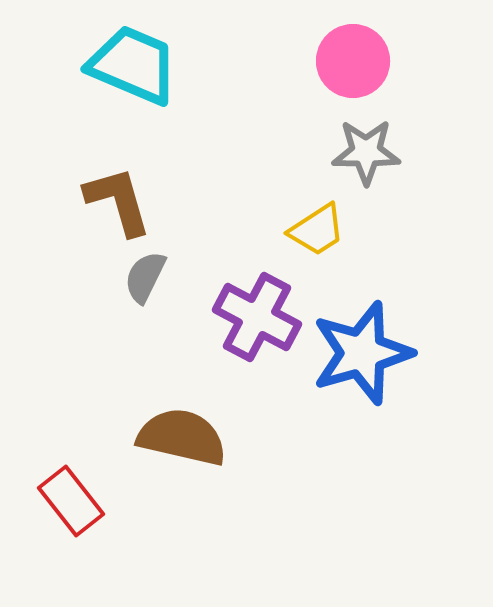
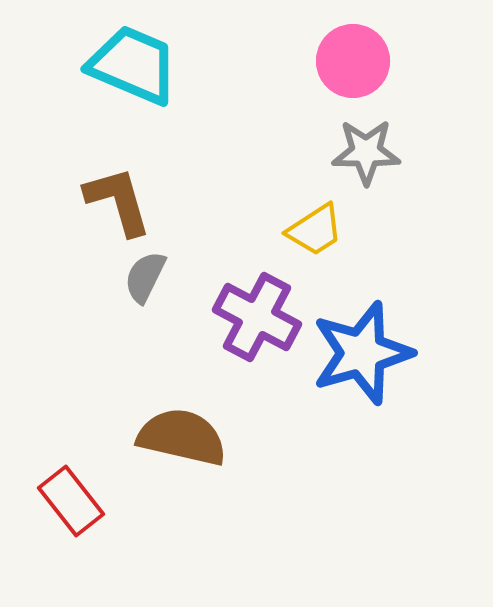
yellow trapezoid: moved 2 px left
